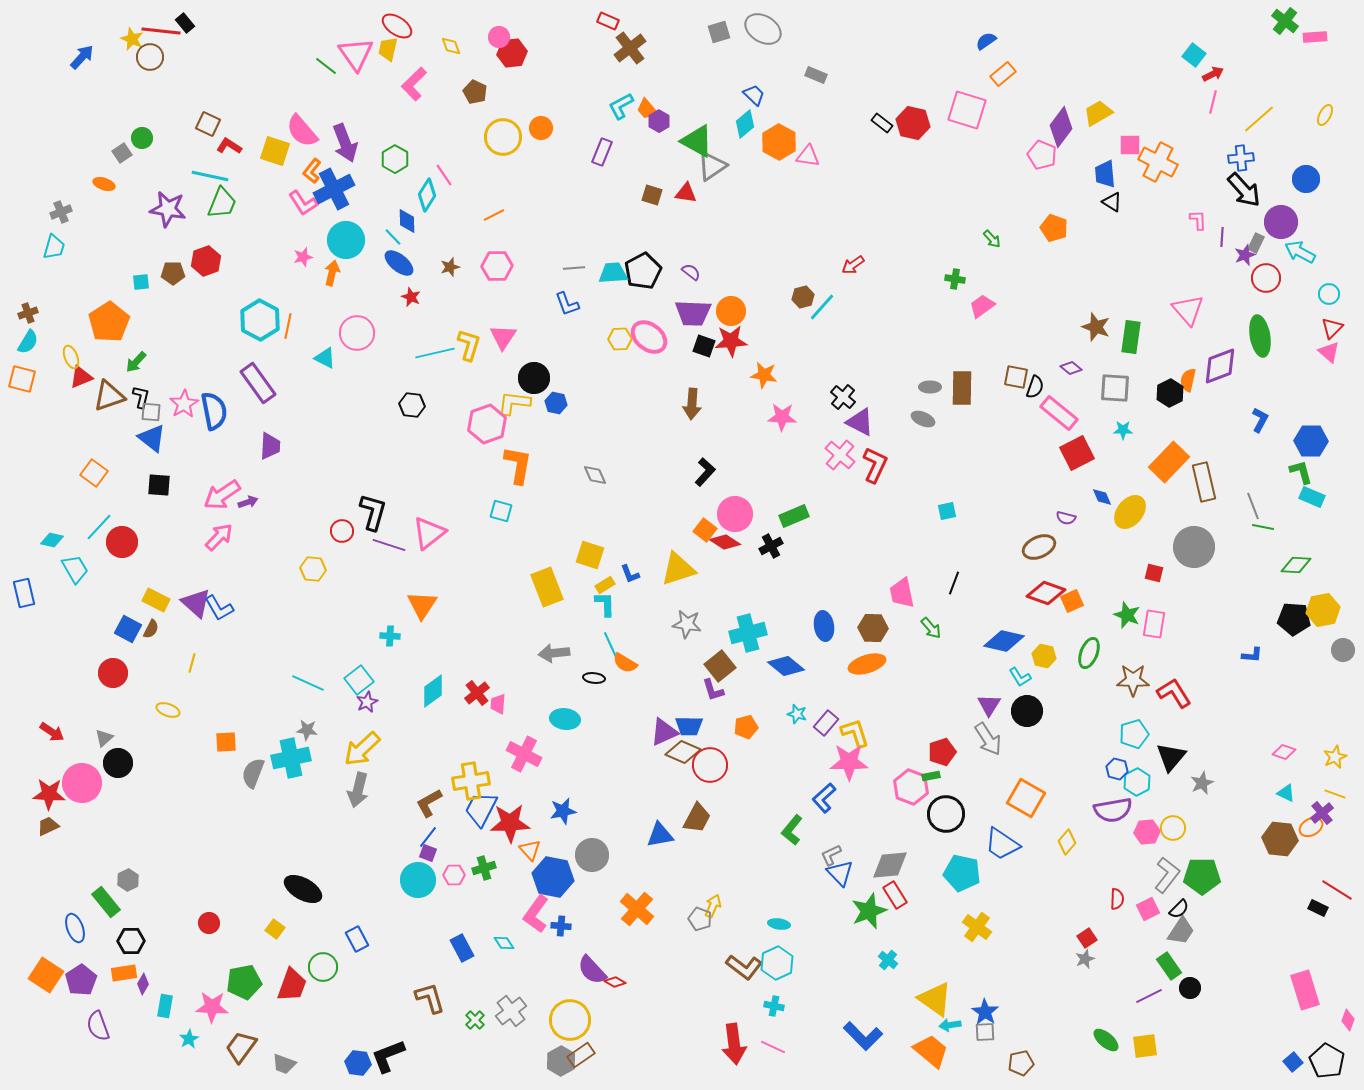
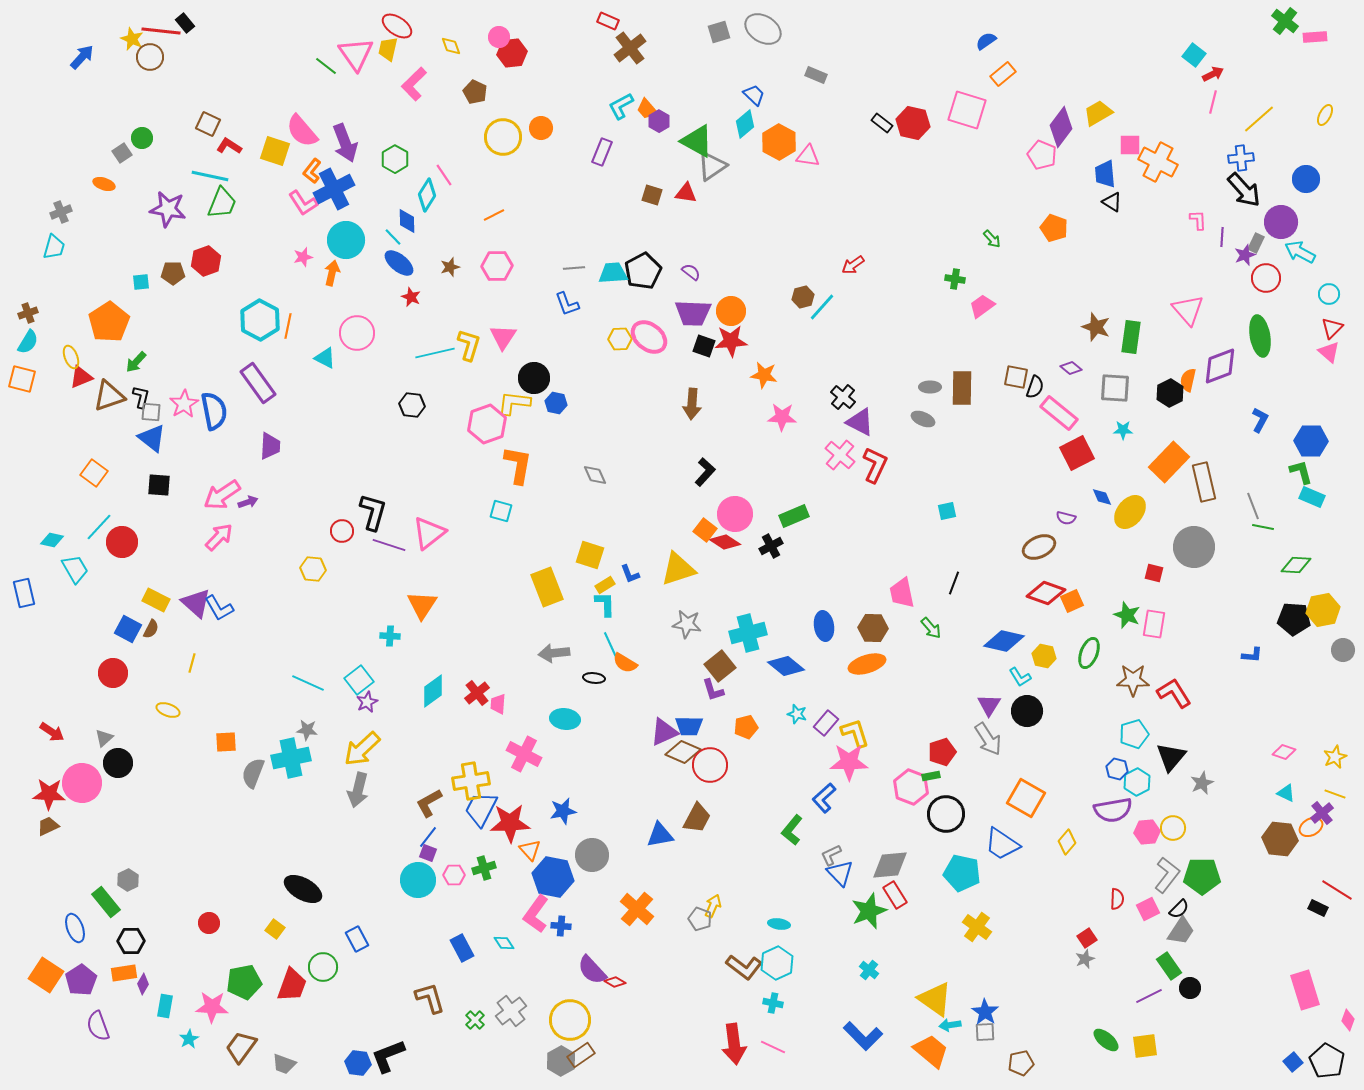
cyan cross at (888, 960): moved 19 px left, 10 px down
cyan cross at (774, 1006): moved 1 px left, 3 px up
